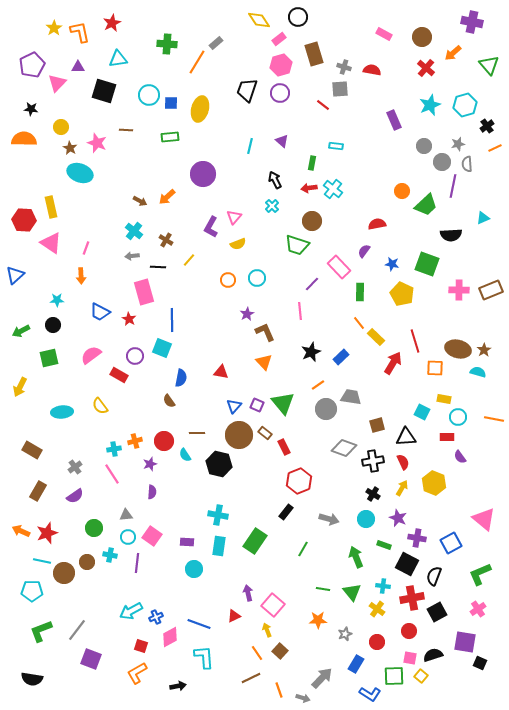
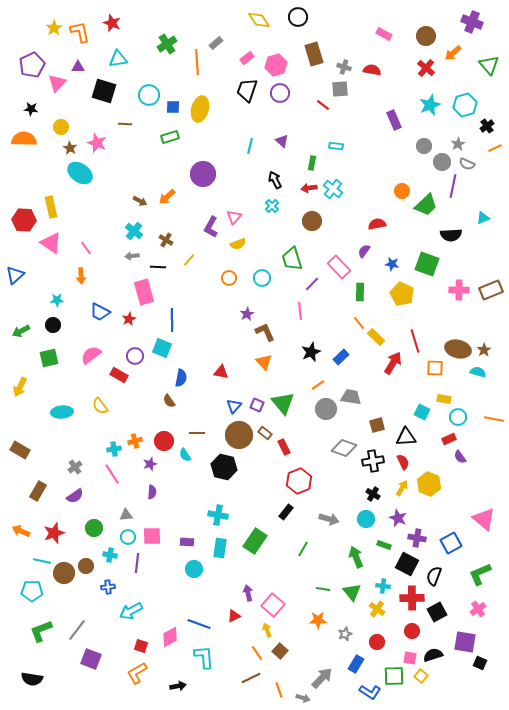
purple cross at (472, 22): rotated 10 degrees clockwise
red star at (112, 23): rotated 24 degrees counterclockwise
brown circle at (422, 37): moved 4 px right, 1 px up
pink rectangle at (279, 39): moved 32 px left, 19 px down
green cross at (167, 44): rotated 36 degrees counterclockwise
orange line at (197, 62): rotated 35 degrees counterclockwise
pink hexagon at (281, 65): moved 5 px left
blue square at (171, 103): moved 2 px right, 4 px down
brown line at (126, 130): moved 1 px left, 6 px up
green rectangle at (170, 137): rotated 12 degrees counterclockwise
gray star at (458, 144): rotated 16 degrees counterclockwise
gray semicircle at (467, 164): rotated 63 degrees counterclockwise
cyan ellipse at (80, 173): rotated 15 degrees clockwise
green trapezoid at (297, 245): moved 5 px left, 14 px down; rotated 55 degrees clockwise
pink line at (86, 248): rotated 56 degrees counterclockwise
cyan circle at (257, 278): moved 5 px right
orange circle at (228, 280): moved 1 px right, 2 px up
red star at (129, 319): rotated 16 degrees clockwise
red rectangle at (447, 437): moved 2 px right, 2 px down; rotated 24 degrees counterclockwise
brown rectangle at (32, 450): moved 12 px left
black hexagon at (219, 464): moved 5 px right, 3 px down
yellow hexagon at (434, 483): moved 5 px left, 1 px down
red star at (47, 533): moved 7 px right
pink square at (152, 536): rotated 36 degrees counterclockwise
cyan rectangle at (219, 546): moved 1 px right, 2 px down
brown circle at (87, 562): moved 1 px left, 4 px down
red cross at (412, 598): rotated 10 degrees clockwise
blue cross at (156, 617): moved 48 px left, 30 px up; rotated 16 degrees clockwise
red circle at (409, 631): moved 3 px right
blue L-shape at (370, 694): moved 2 px up
